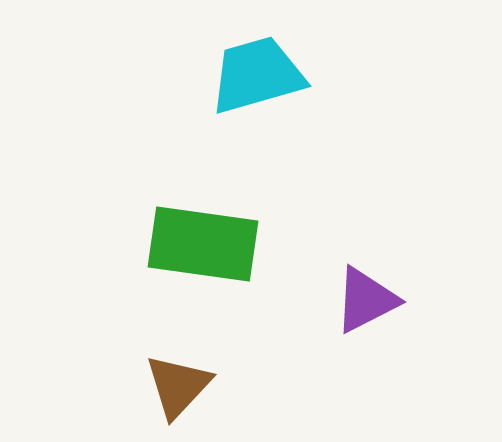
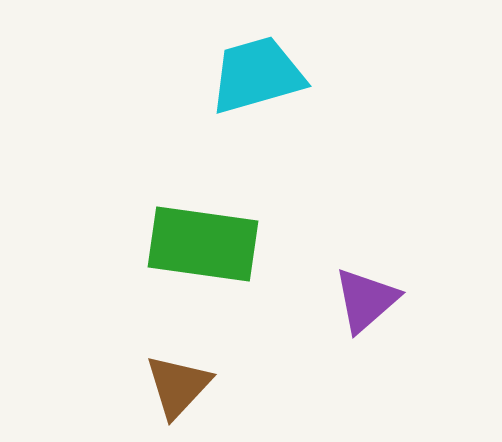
purple triangle: rotated 14 degrees counterclockwise
